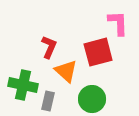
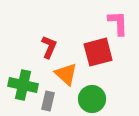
orange triangle: moved 3 px down
